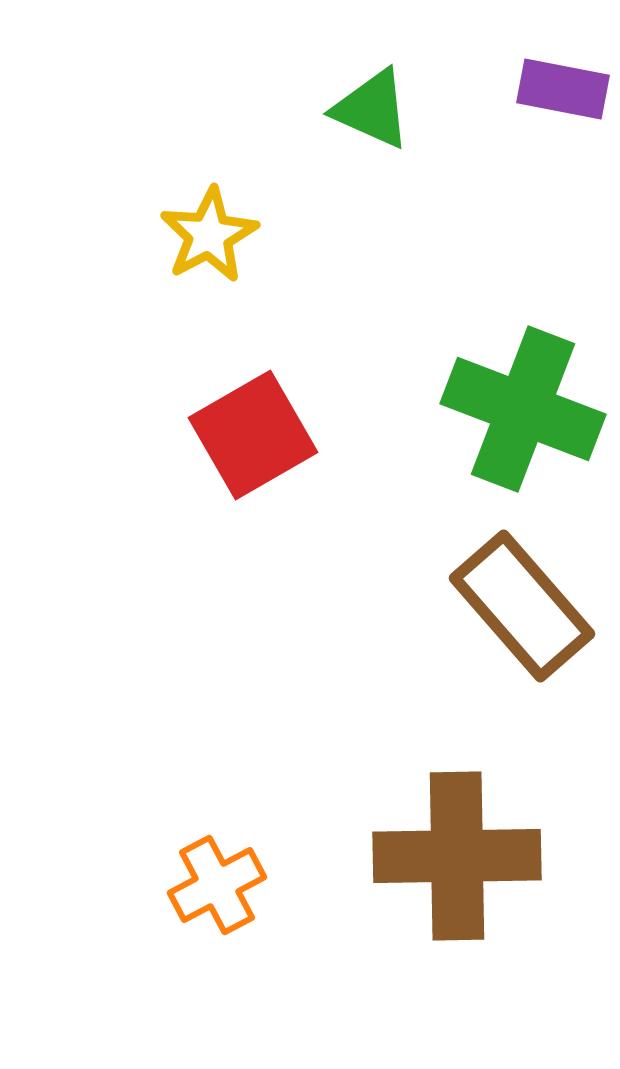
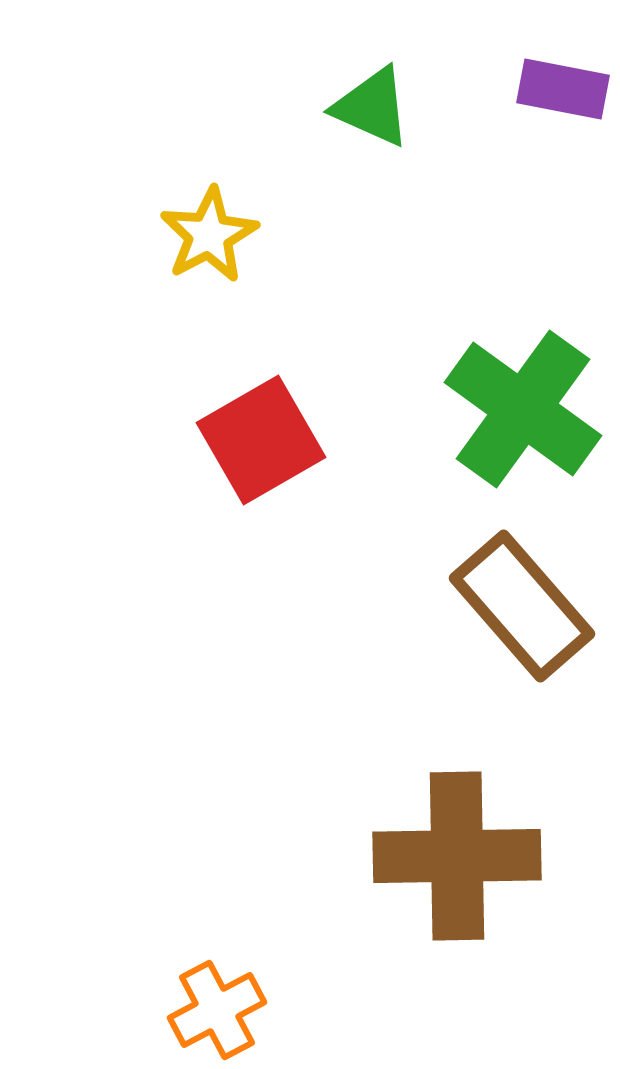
green triangle: moved 2 px up
green cross: rotated 15 degrees clockwise
red square: moved 8 px right, 5 px down
orange cross: moved 125 px down
